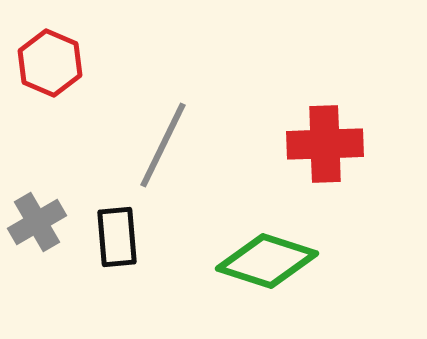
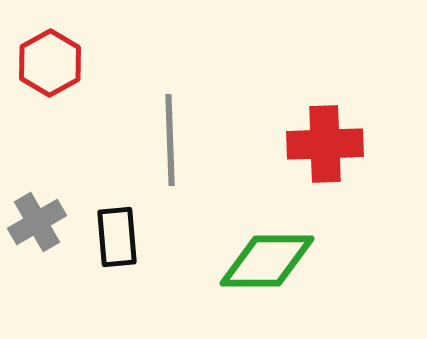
red hexagon: rotated 8 degrees clockwise
gray line: moved 7 px right, 5 px up; rotated 28 degrees counterclockwise
green diamond: rotated 18 degrees counterclockwise
